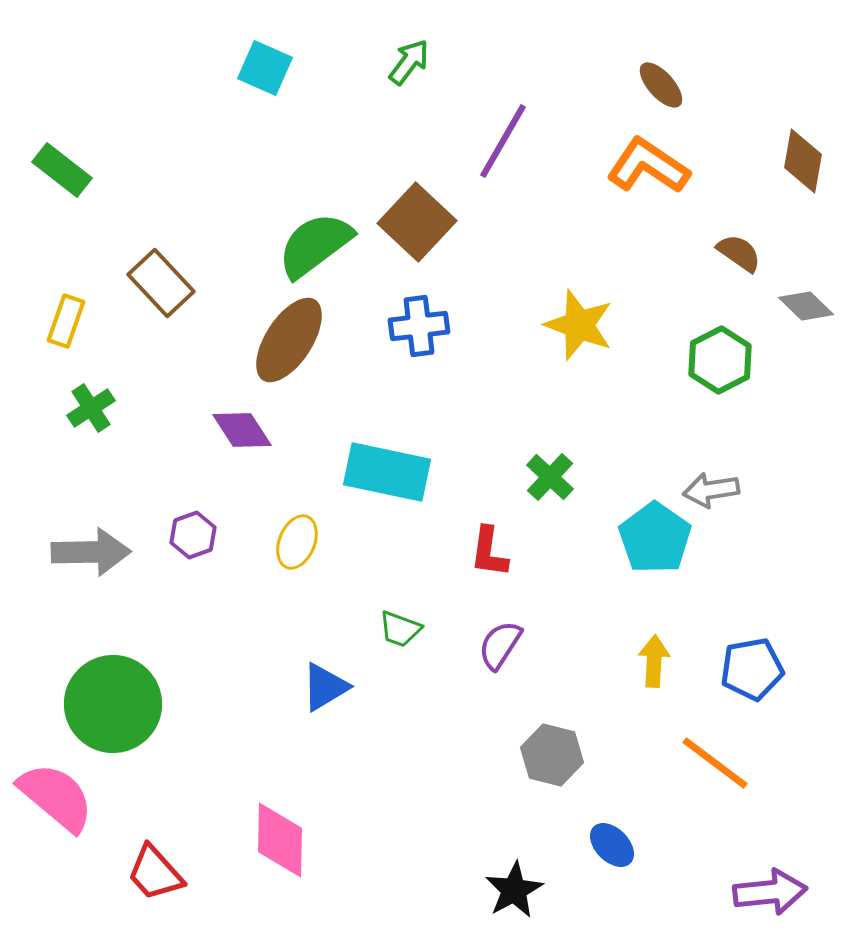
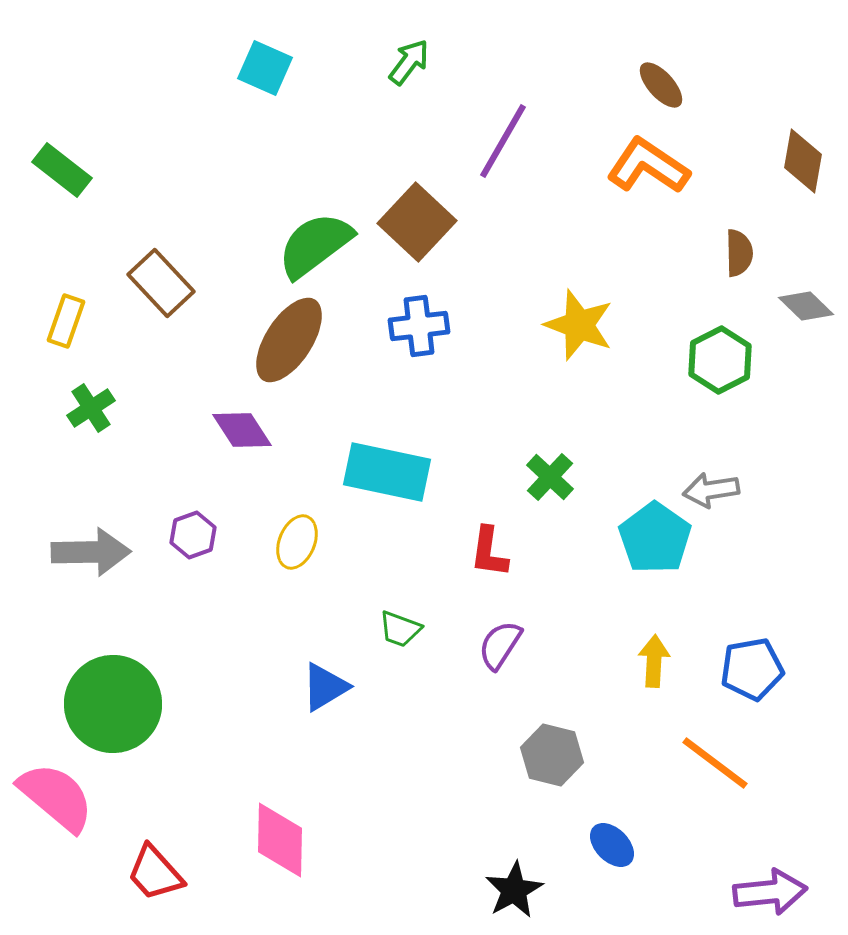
brown semicircle at (739, 253): rotated 54 degrees clockwise
